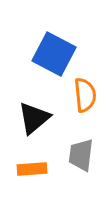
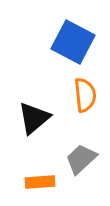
blue square: moved 19 px right, 12 px up
gray trapezoid: moved 4 px down; rotated 40 degrees clockwise
orange rectangle: moved 8 px right, 13 px down
